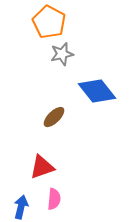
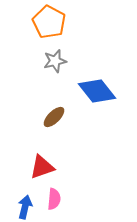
gray star: moved 7 px left, 7 px down
blue arrow: moved 4 px right
